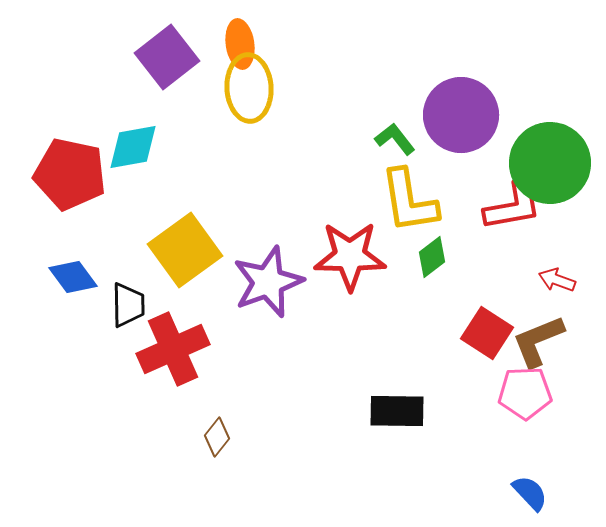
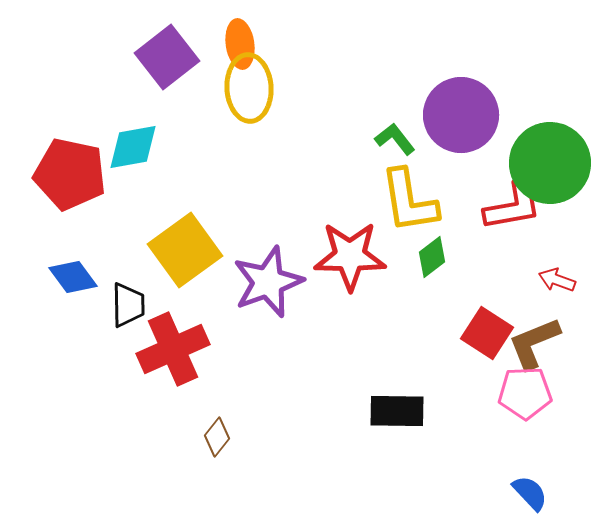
brown L-shape: moved 4 px left, 2 px down
